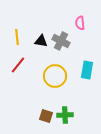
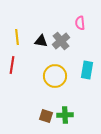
gray cross: rotated 24 degrees clockwise
red line: moved 6 px left; rotated 30 degrees counterclockwise
